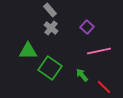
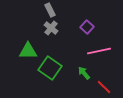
gray rectangle: rotated 16 degrees clockwise
green arrow: moved 2 px right, 2 px up
